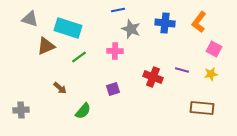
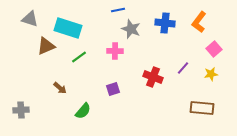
pink square: rotated 21 degrees clockwise
purple line: moved 1 px right, 2 px up; rotated 64 degrees counterclockwise
